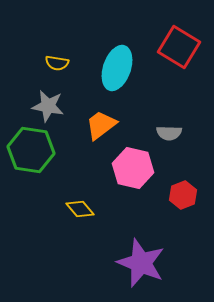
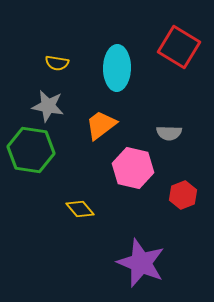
cyan ellipse: rotated 18 degrees counterclockwise
